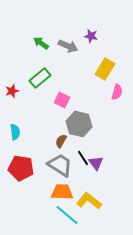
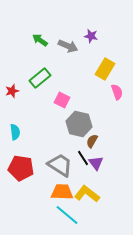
green arrow: moved 1 px left, 3 px up
pink semicircle: rotated 35 degrees counterclockwise
brown semicircle: moved 31 px right
yellow L-shape: moved 2 px left, 7 px up
